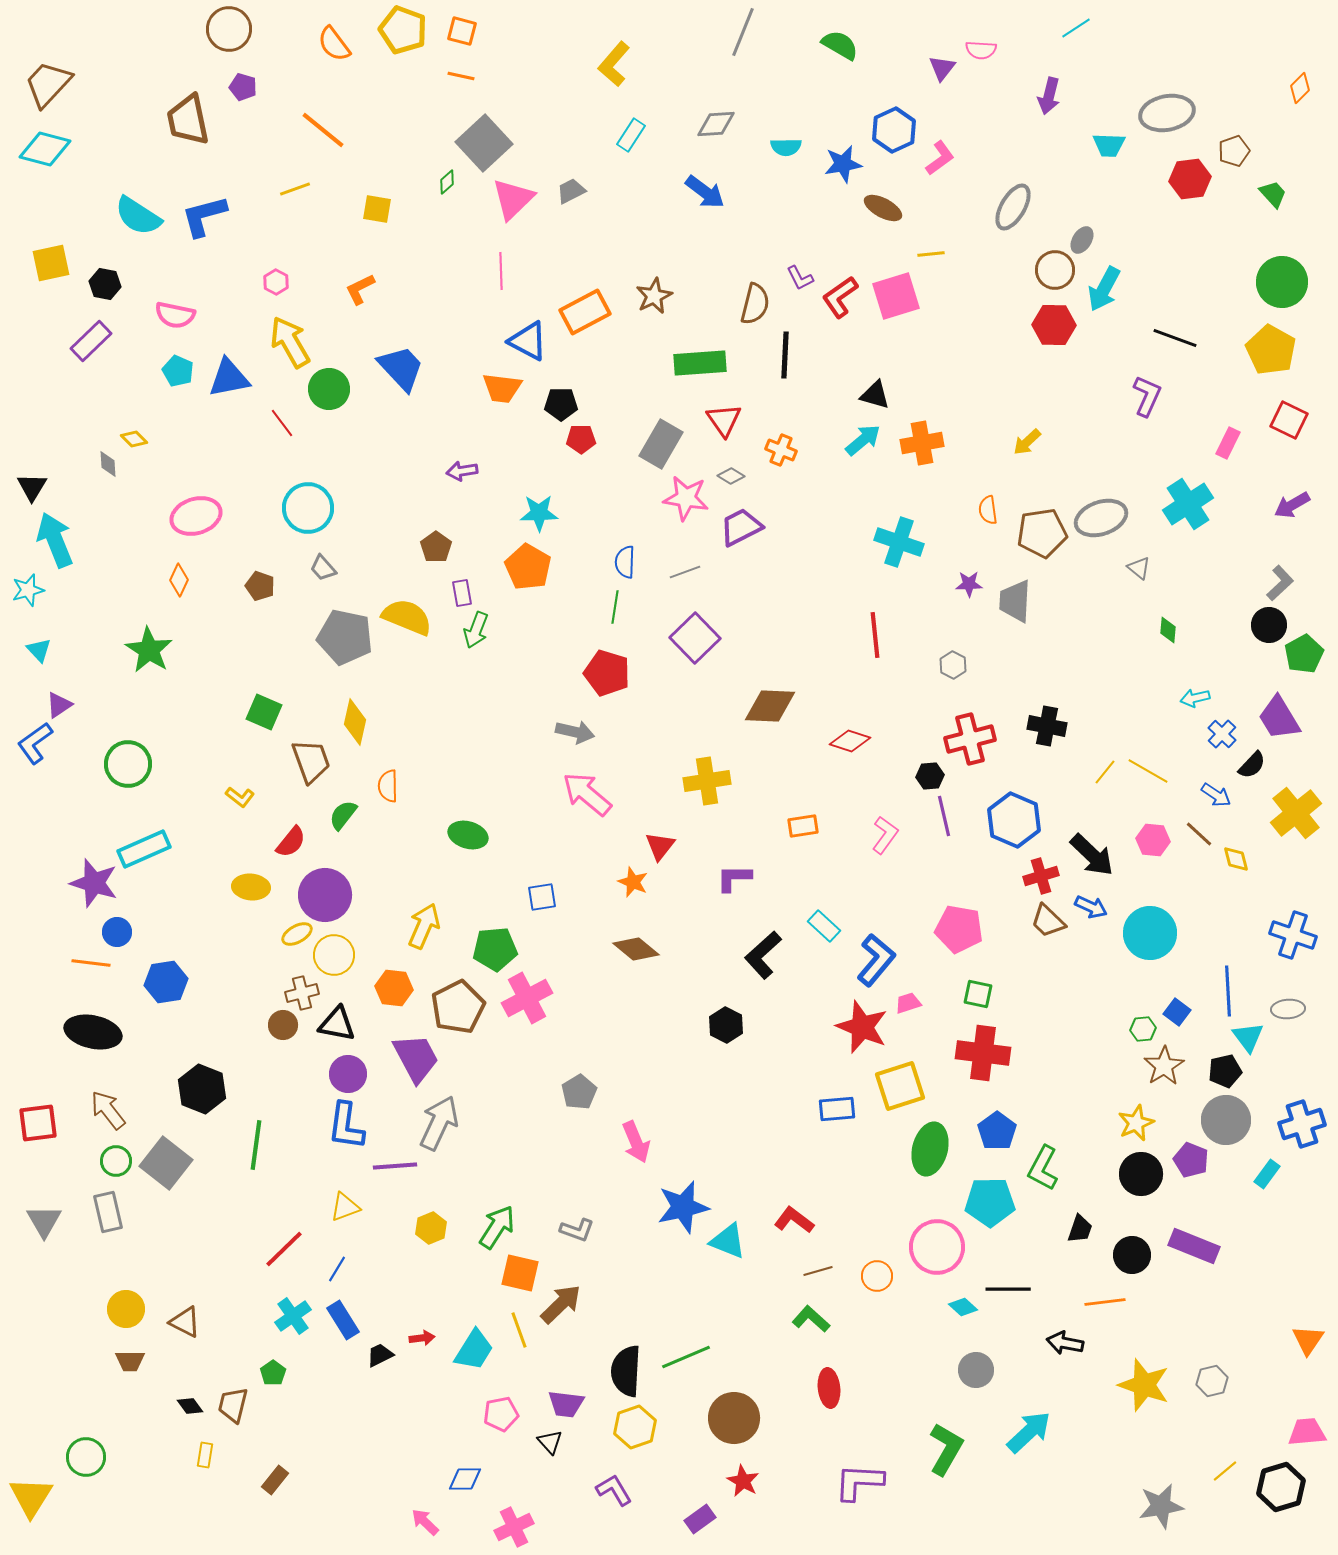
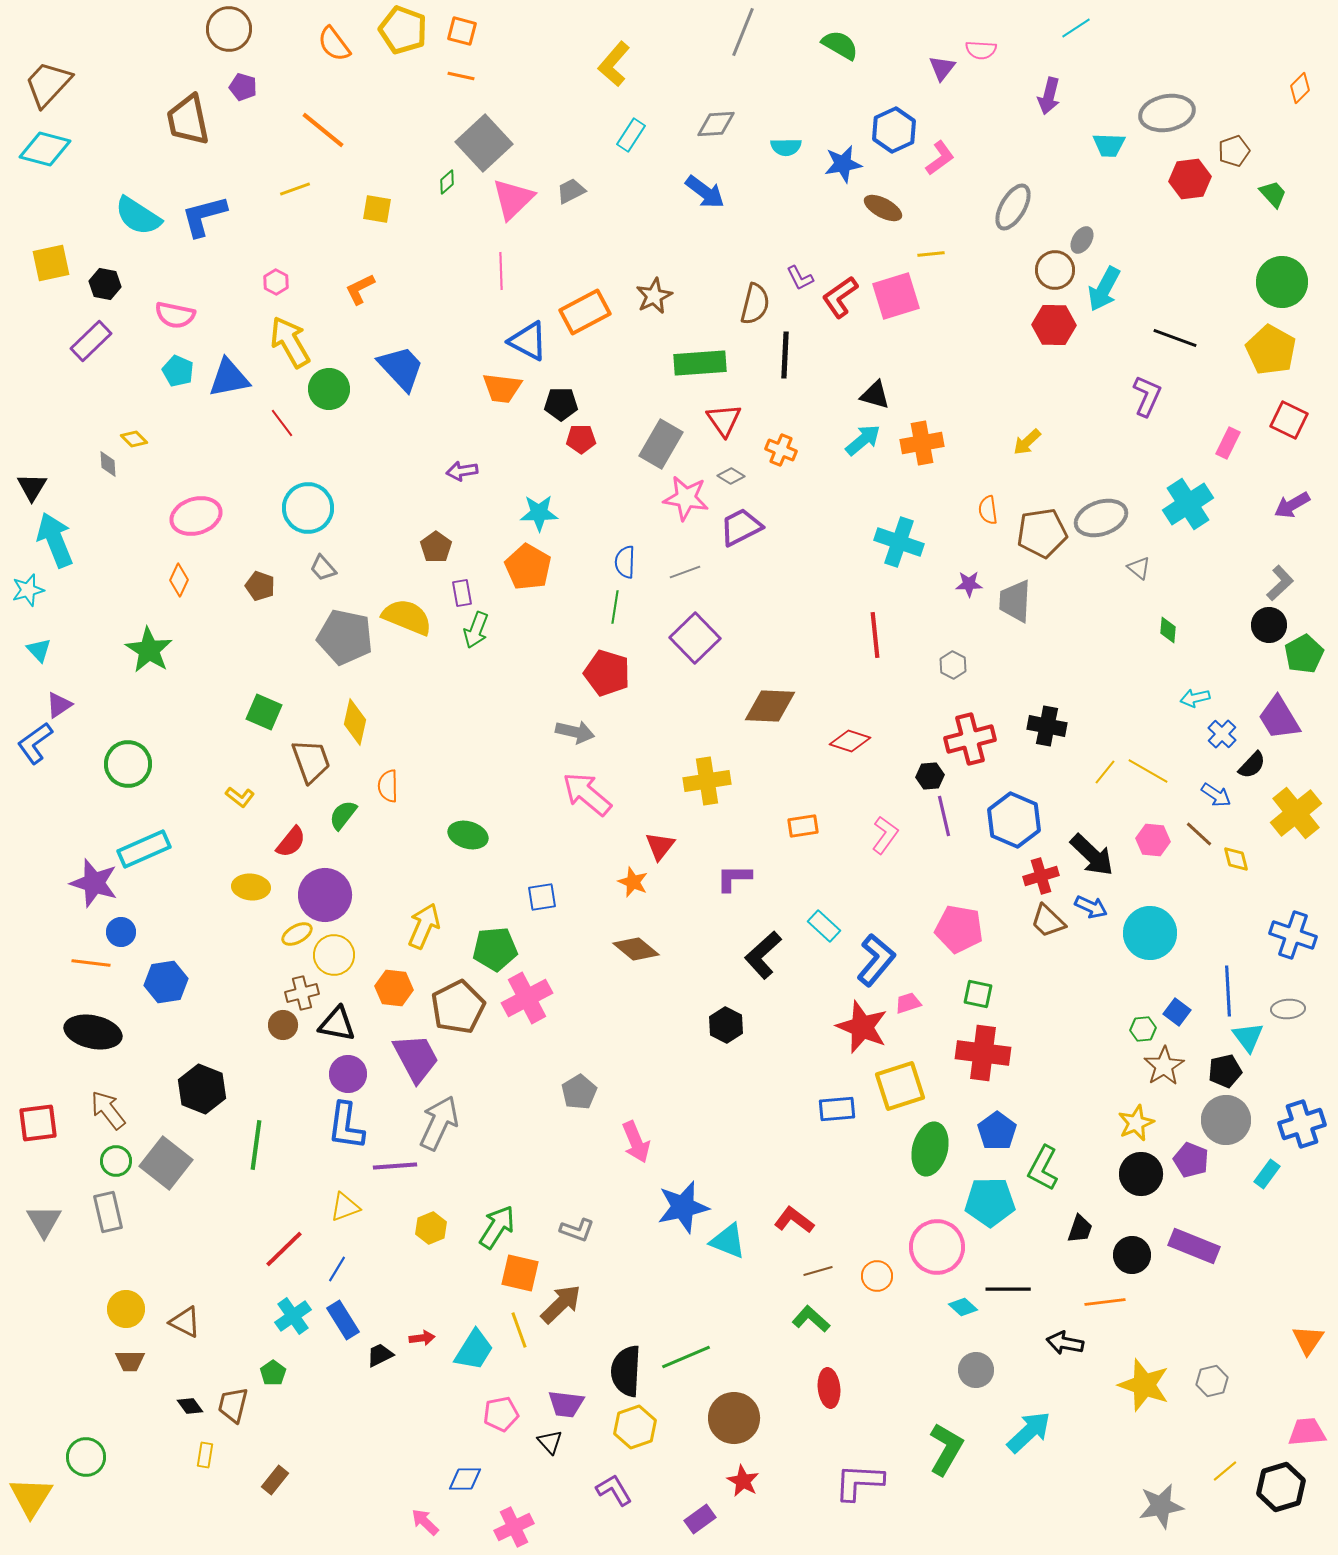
blue circle at (117, 932): moved 4 px right
